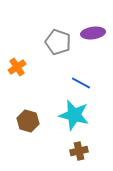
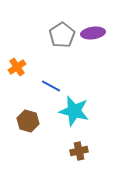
gray pentagon: moved 4 px right, 7 px up; rotated 20 degrees clockwise
blue line: moved 30 px left, 3 px down
cyan star: moved 4 px up
